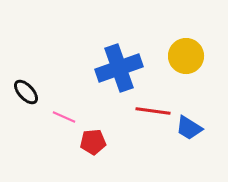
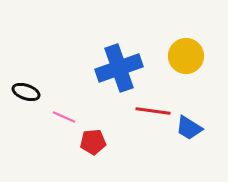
black ellipse: rotated 28 degrees counterclockwise
